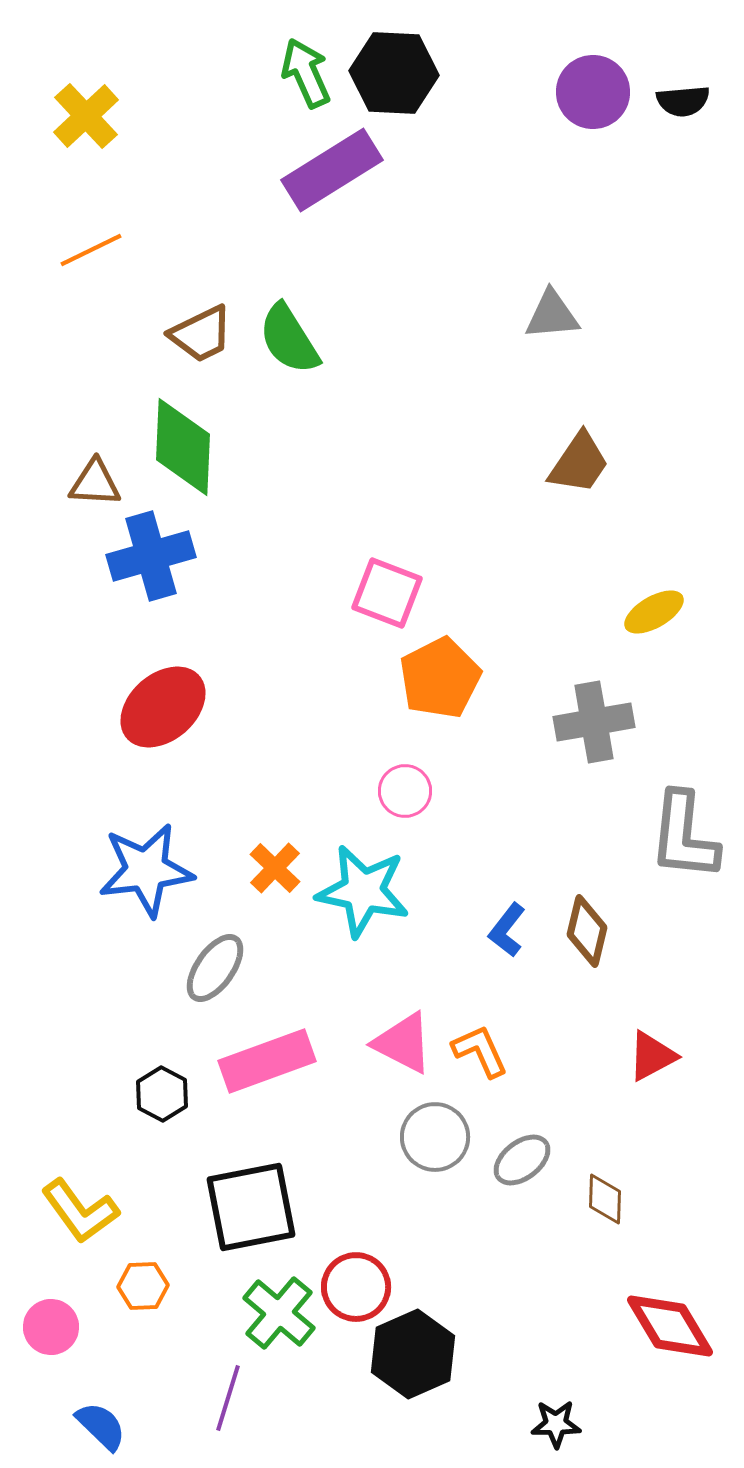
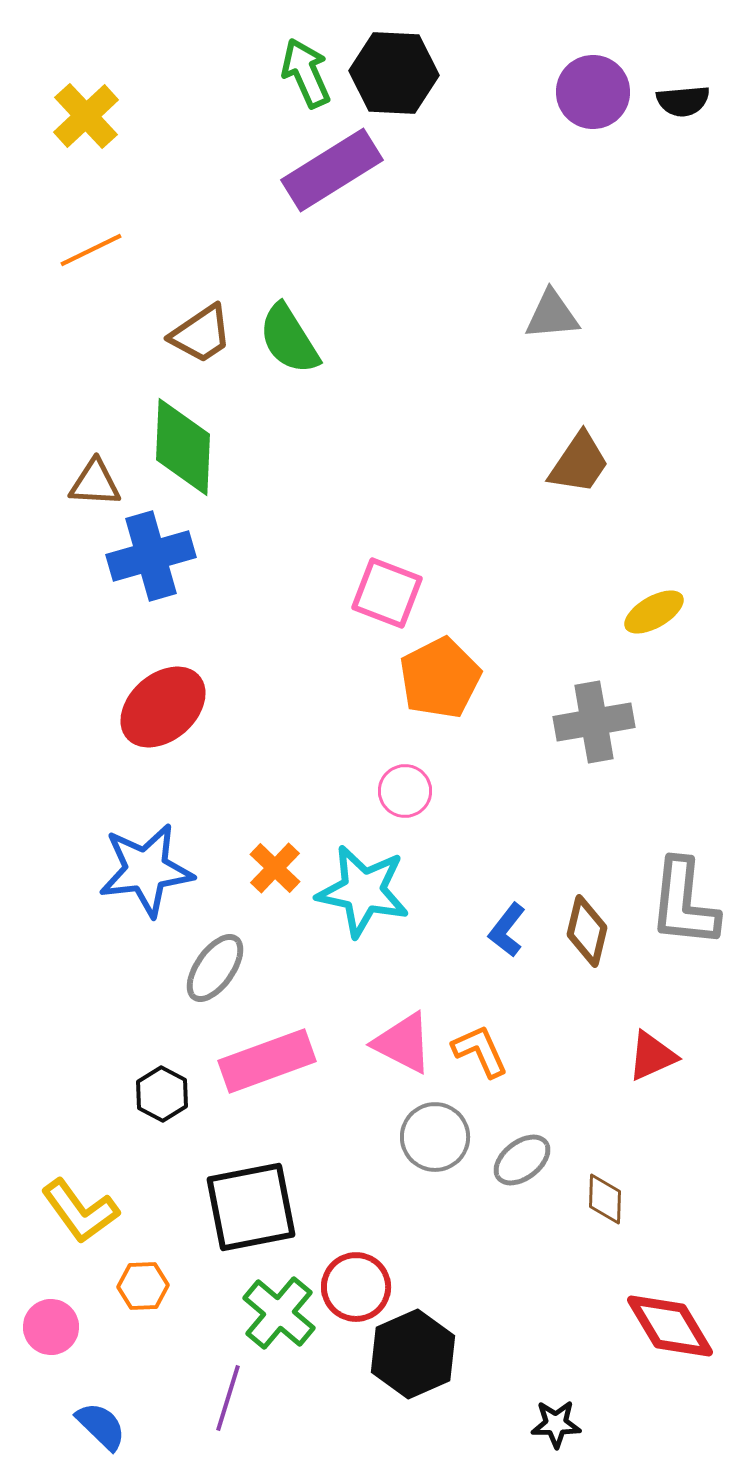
brown trapezoid at (201, 334): rotated 8 degrees counterclockwise
gray L-shape at (684, 836): moved 67 px down
red triangle at (652, 1056): rotated 4 degrees clockwise
